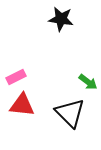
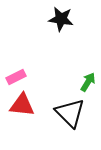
green arrow: rotated 96 degrees counterclockwise
